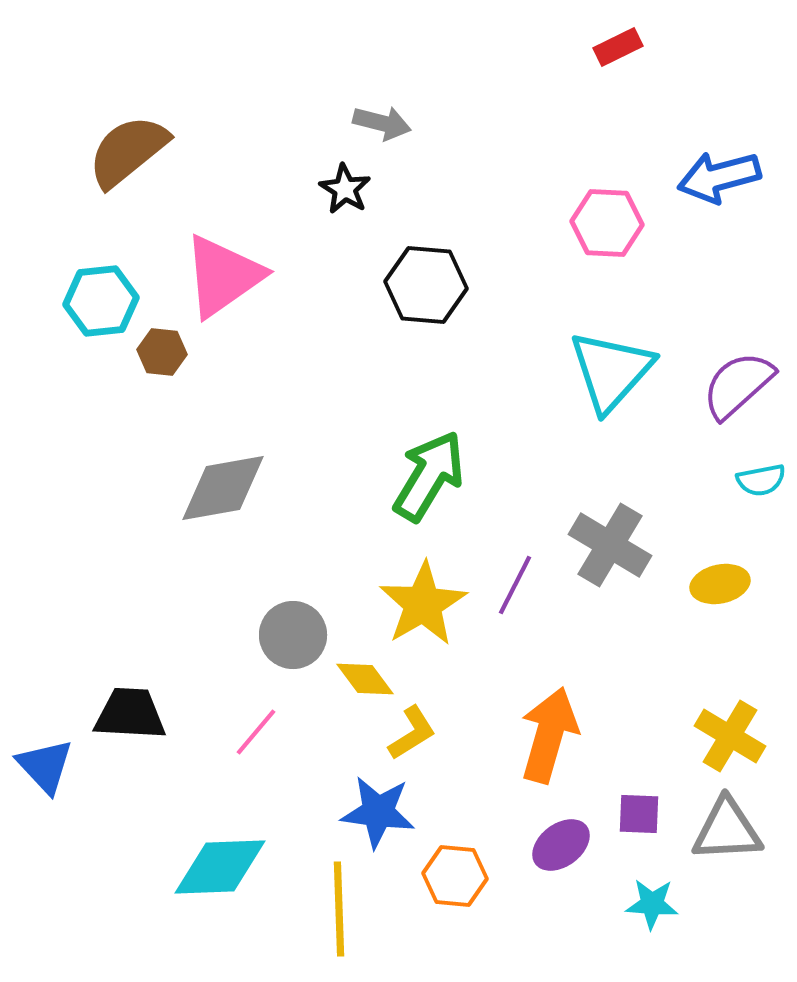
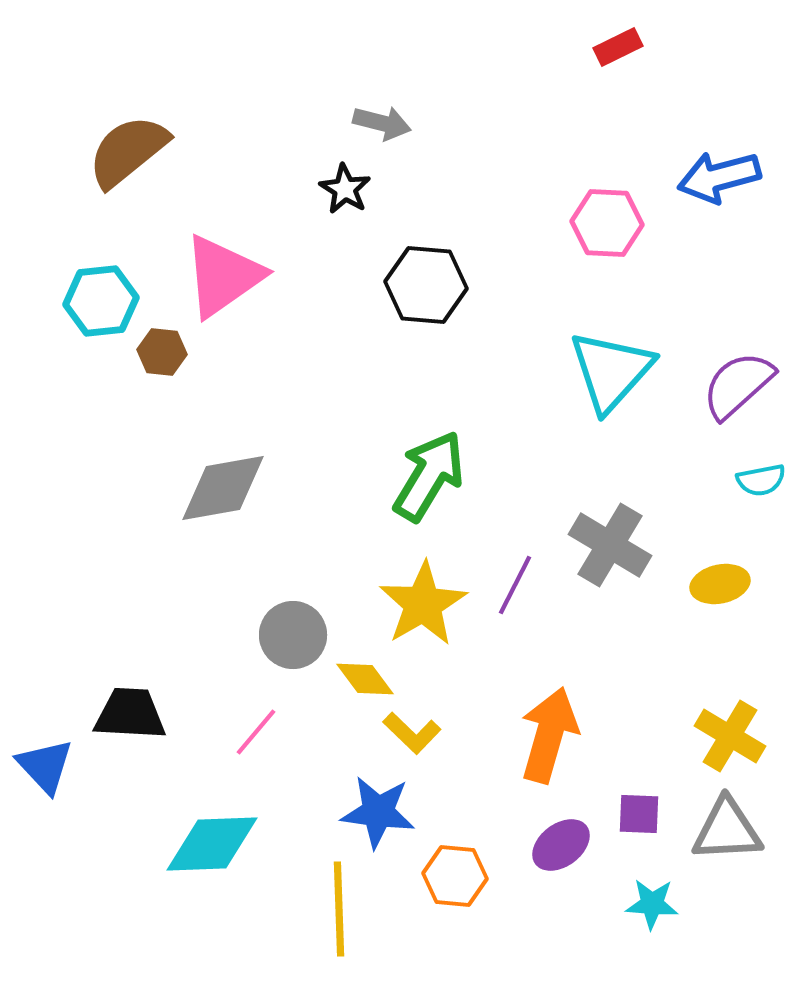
yellow L-shape: rotated 76 degrees clockwise
cyan diamond: moved 8 px left, 23 px up
